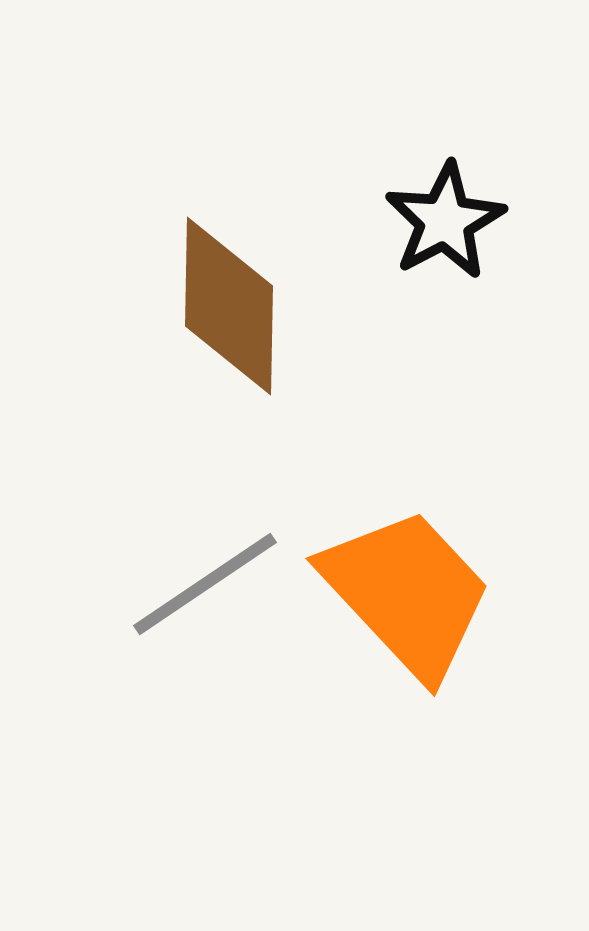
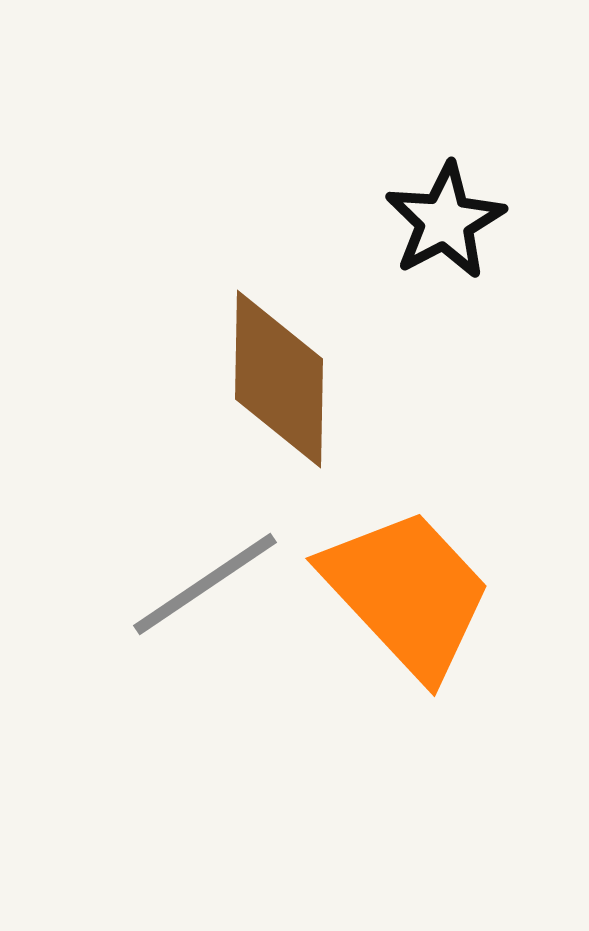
brown diamond: moved 50 px right, 73 px down
